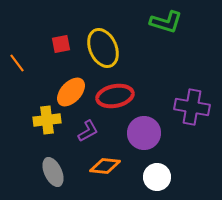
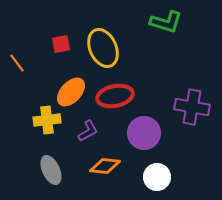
gray ellipse: moved 2 px left, 2 px up
